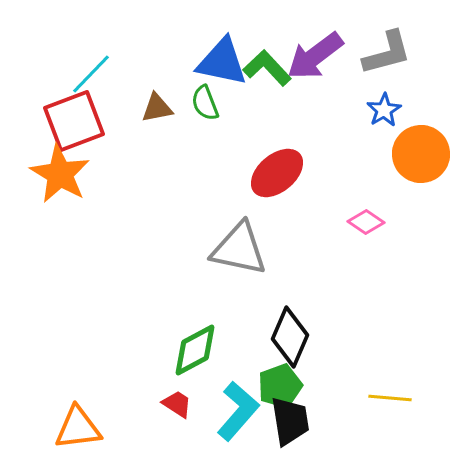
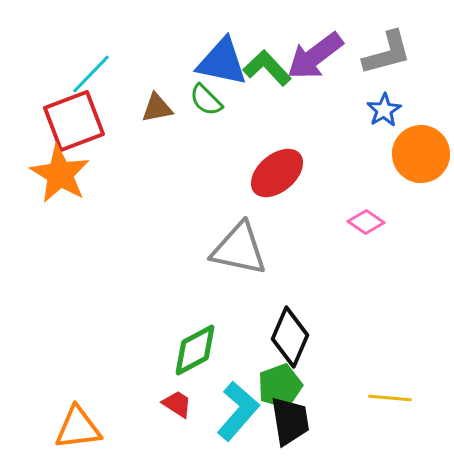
green semicircle: moved 1 px right, 3 px up; rotated 24 degrees counterclockwise
